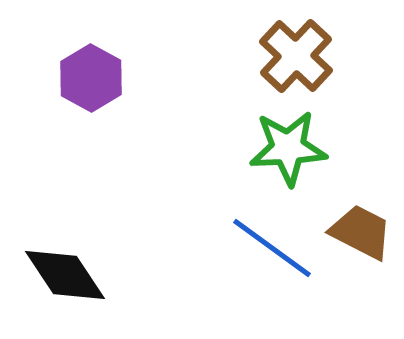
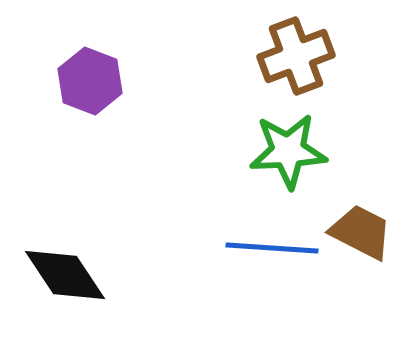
brown cross: rotated 26 degrees clockwise
purple hexagon: moved 1 px left, 3 px down; rotated 8 degrees counterclockwise
green star: moved 3 px down
blue line: rotated 32 degrees counterclockwise
